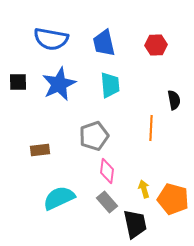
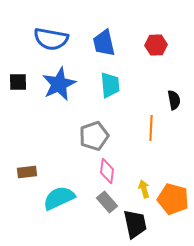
brown rectangle: moved 13 px left, 22 px down
